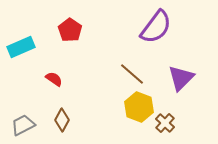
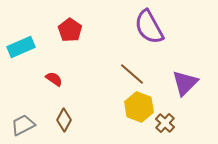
purple semicircle: moved 7 px left; rotated 114 degrees clockwise
purple triangle: moved 4 px right, 5 px down
brown diamond: moved 2 px right
